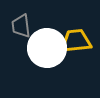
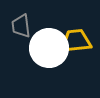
white circle: moved 2 px right
